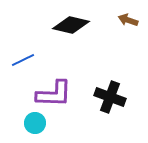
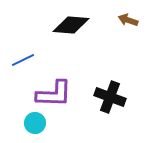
black diamond: rotated 9 degrees counterclockwise
